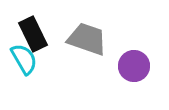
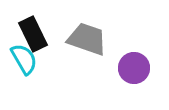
purple circle: moved 2 px down
